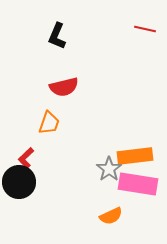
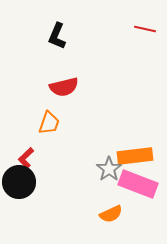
pink rectangle: rotated 12 degrees clockwise
orange semicircle: moved 2 px up
